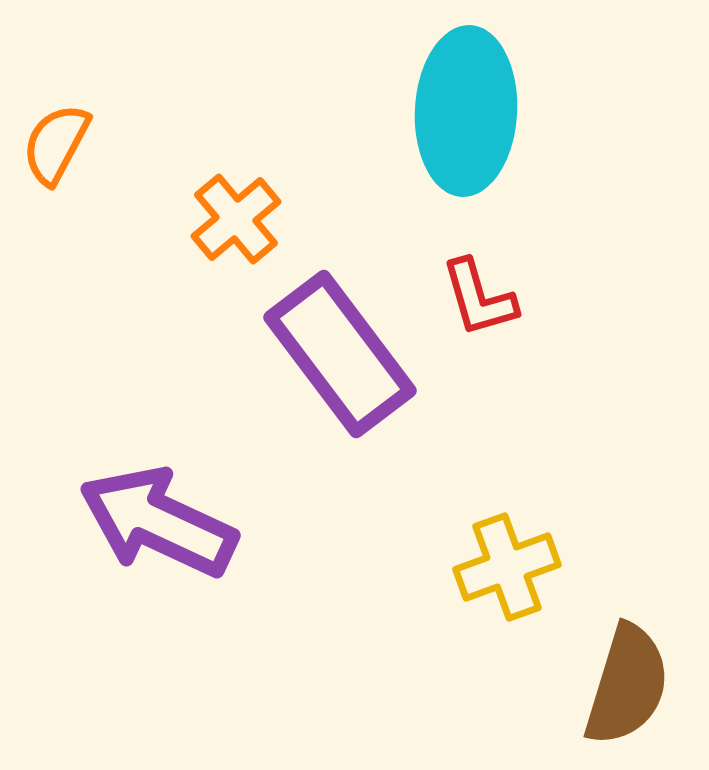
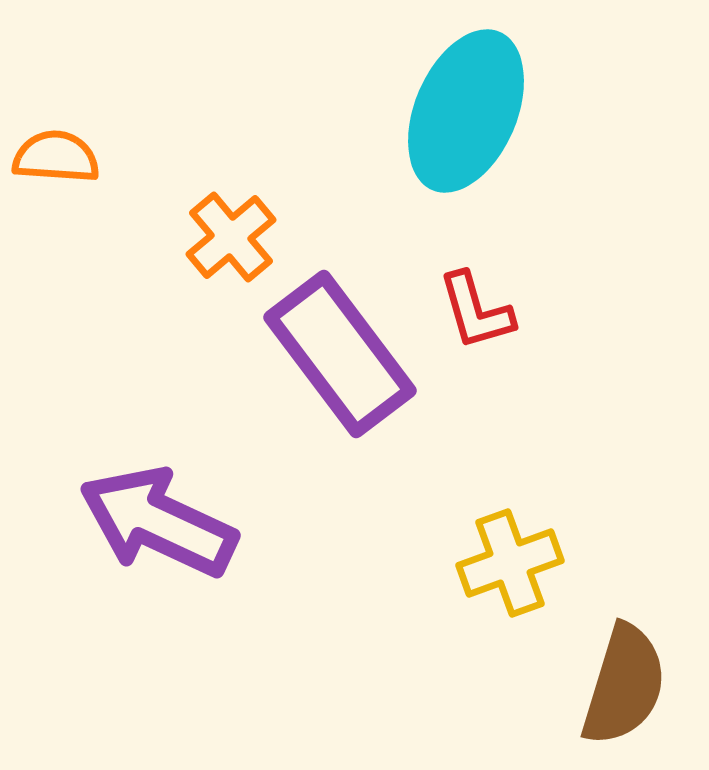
cyan ellipse: rotated 20 degrees clockwise
orange semicircle: moved 13 px down; rotated 66 degrees clockwise
orange cross: moved 5 px left, 18 px down
red L-shape: moved 3 px left, 13 px down
yellow cross: moved 3 px right, 4 px up
brown semicircle: moved 3 px left
